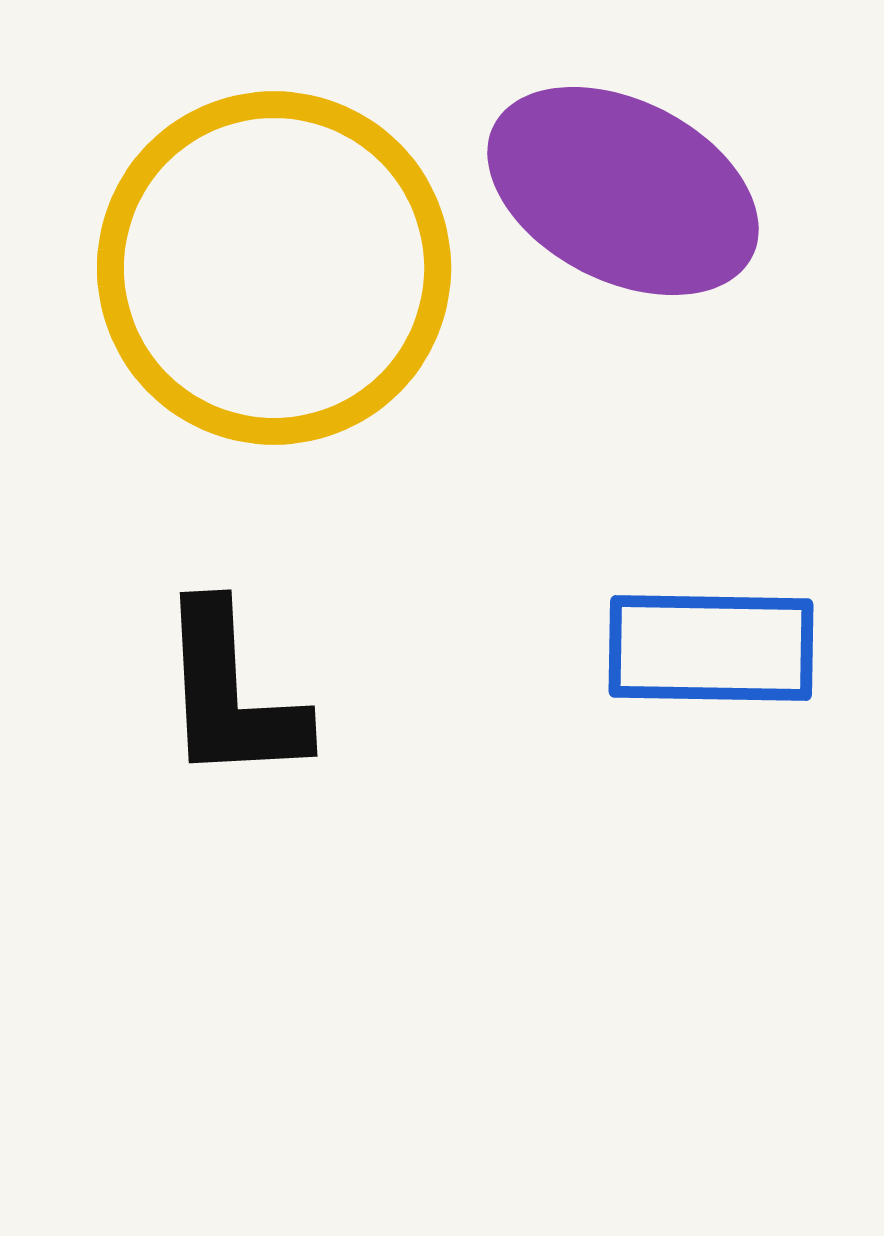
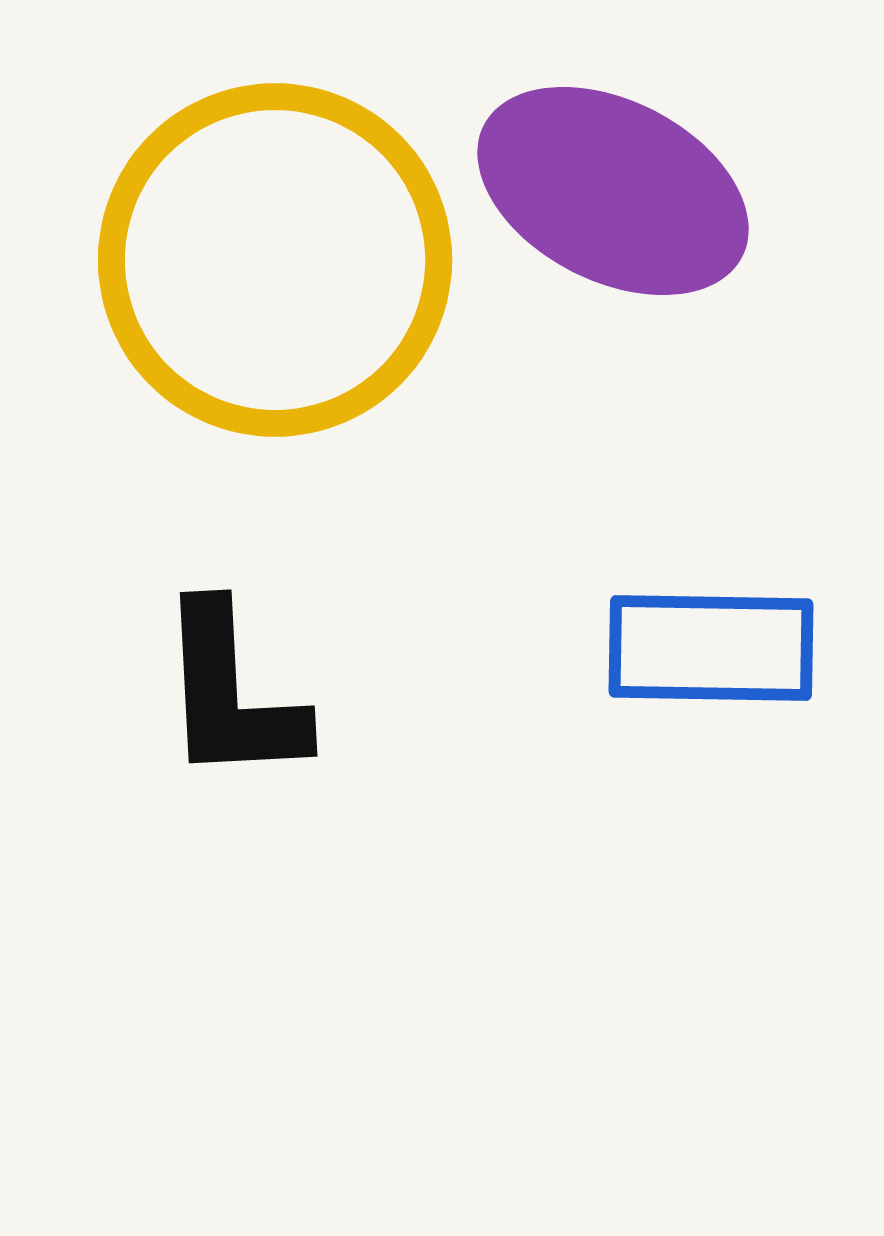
purple ellipse: moved 10 px left
yellow circle: moved 1 px right, 8 px up
